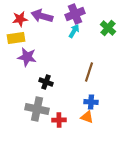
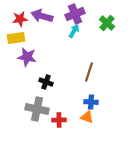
green cross: moved 1 px left, 5 px up
